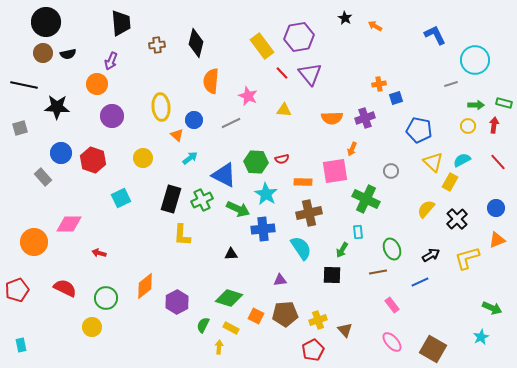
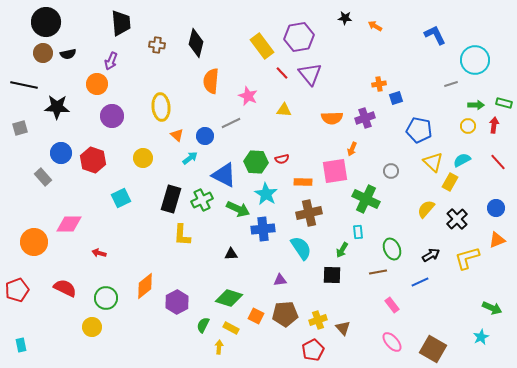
black star at (345, 18): rotated 24 degrees counterclockwise
brown cross at (157, 45): rotated 14 degrees clockwise
blue circle at (194, 120): moved 11 px right, 16 px down
brown triangle at (345, 330): moved 2 px left, 2 px up
